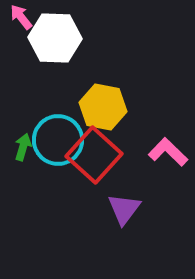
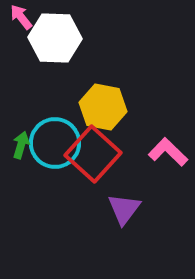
cyan circle: moved 3 px left, 3 px down
green arrow: moved 2 px left, 2 px up
red square: moved 1 px left, 1 px up
